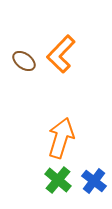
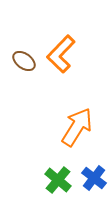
orange arrow: moved 16 px right, 11 px up; rotated 15 degrees clockwise
blue cross: moved 3 px up
